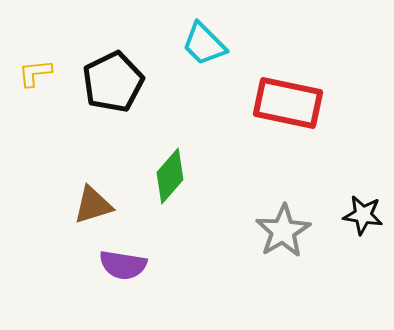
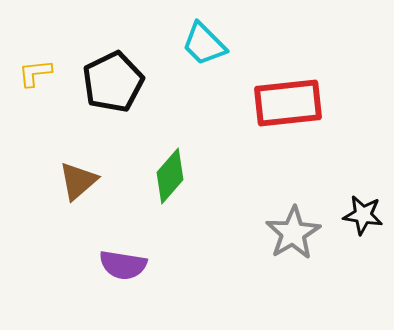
red rectangle: rotated 18 degrees counterclockwise
brown triangle: moved 15 px left, 24 px up; rotated 24 degrees counterclockwise
gray star: moved 10 px right, 2 px down
